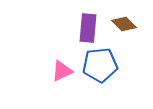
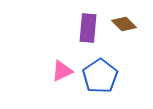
blue pentagon: moved 11 px down; rotated 28 degrees counterclockwise
